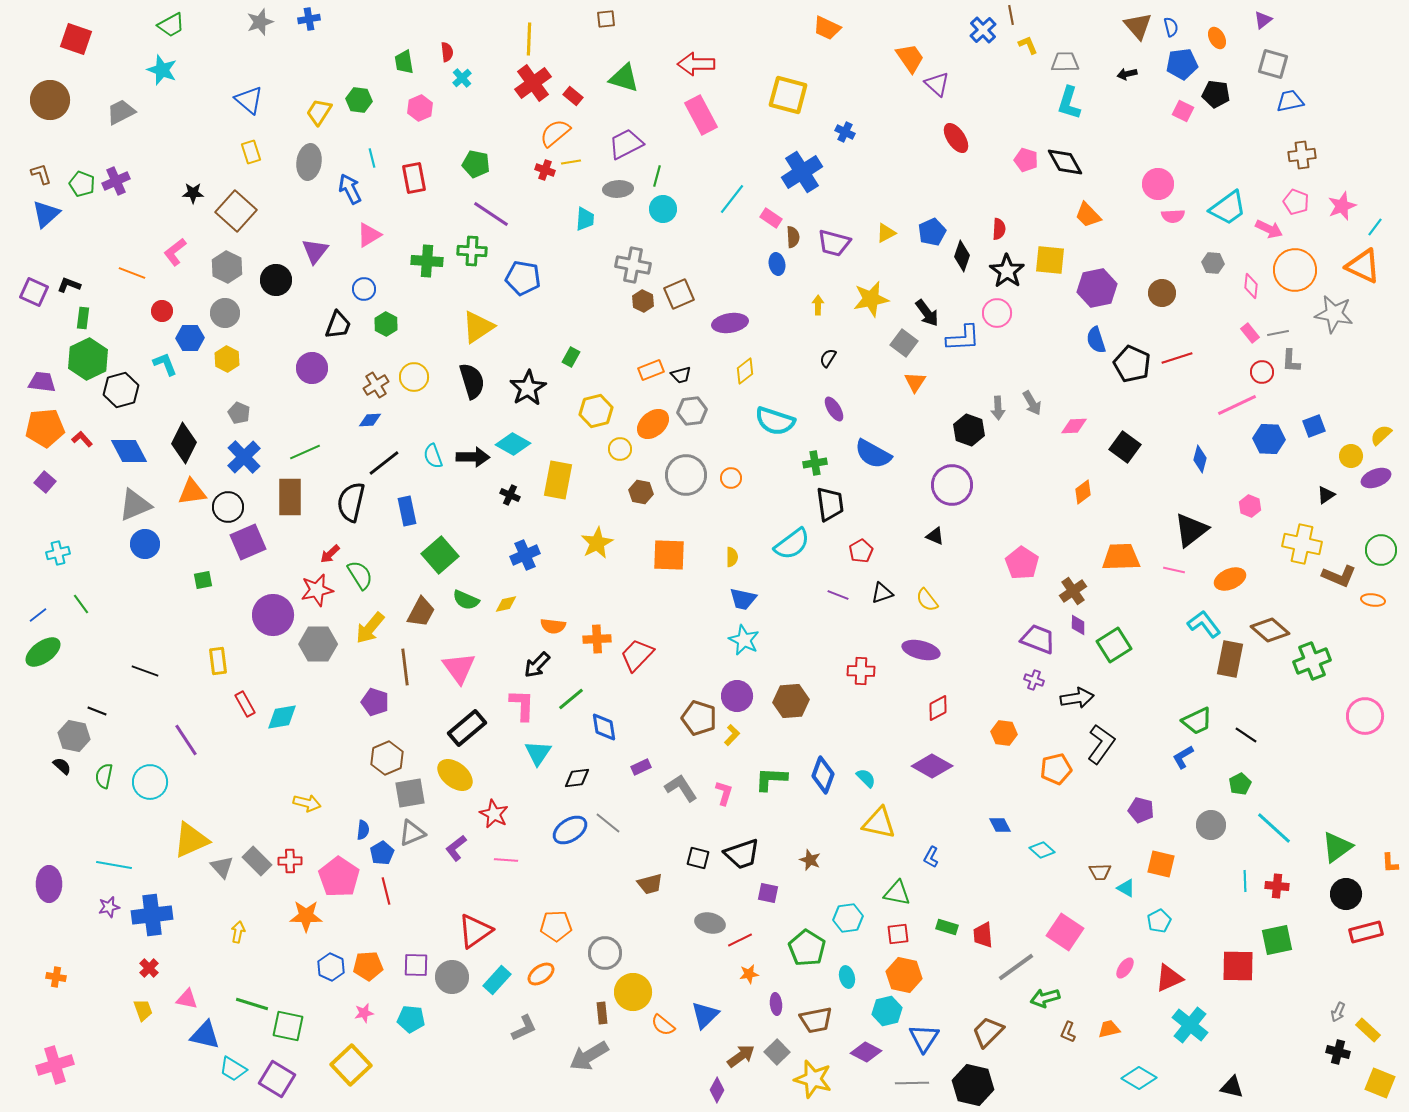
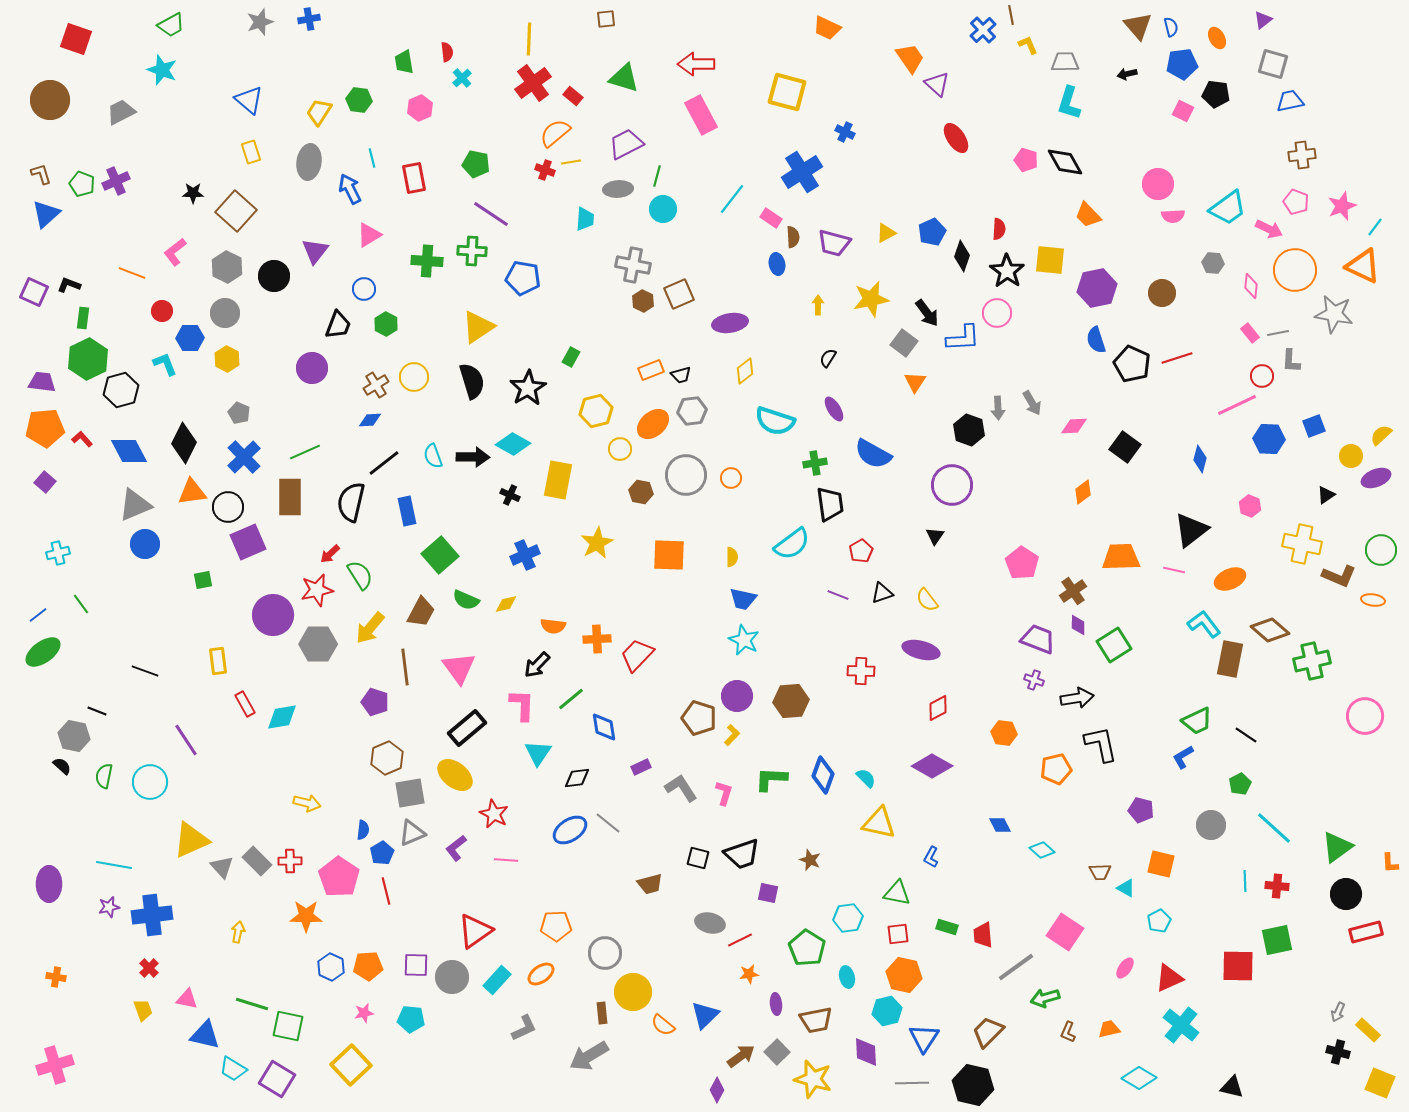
yellow square at (788, 95): moved 1 px left, 3 px up
black circle at (276, 280): moved 2 px left, 4 px up
red circle at (1262, 372): moved 4 px down
black triangle at (935, 536): rotated 42 degrees clockwise
green cross at (1312, 661): rotated 9 degrees clockwise
black L-shape at (1101, 744): rotated 48 degrees counterclockwise
cyan cross at (1190, 1025): moved 9 px left
purple diamond at (866, 1052): rotated 60 degrees clockwise
